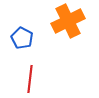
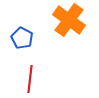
orange cross: moved 1 px right, 1 px up; rotated 28 degrees counterclockwise
